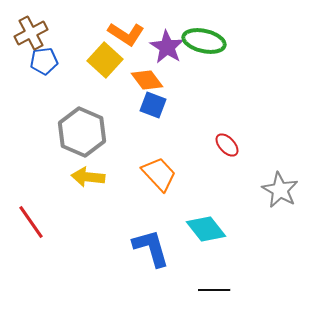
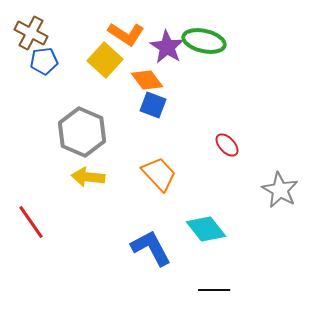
brown cross: rotated 36 degrees counterclockwise
blue L-shape: rotated 12 degrees counterclockwise
